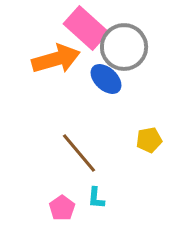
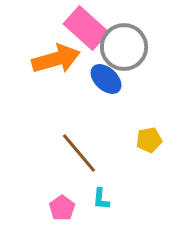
cyan L-shape: moved 5 px right, 1 px down
